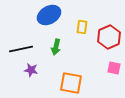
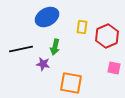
blue ellipse: moved 2 px left, 2 px down
red hexagon: moved 2 px left, 1 px up
green arrow: moved 1 px left
purple star: moved 12 px right, 6 px up
